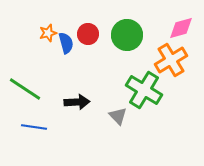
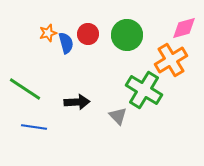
pink diamond: moved 3 px right
